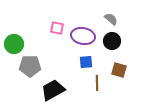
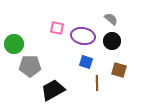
blue square: rotated 24 degrees clockwise
